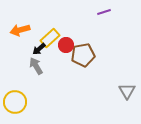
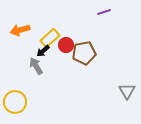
black arrow: moved 4 px right, 2 px down
brown pentagon: moved 1 px right, 2 px up
